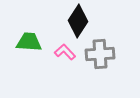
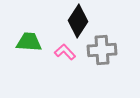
gray cross: moved 2 px right, 4 px up
